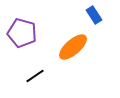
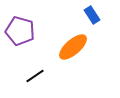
blue rectangle: moved 2 px left
purple pentagon: moved 2 px left, 2 px up
